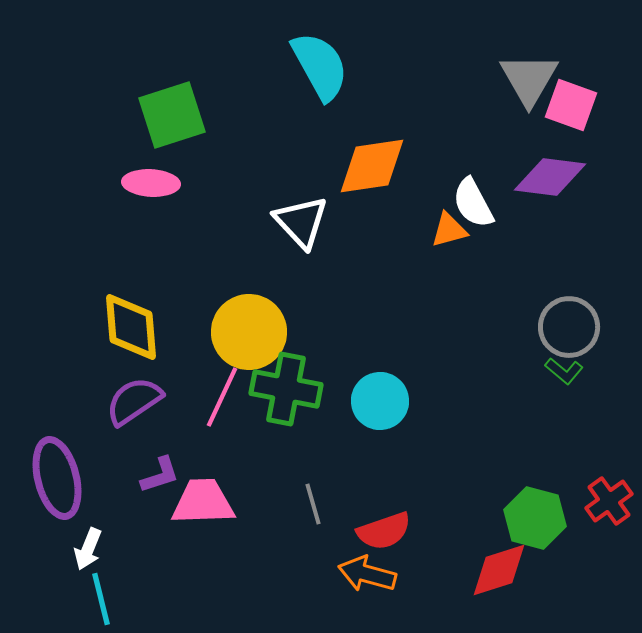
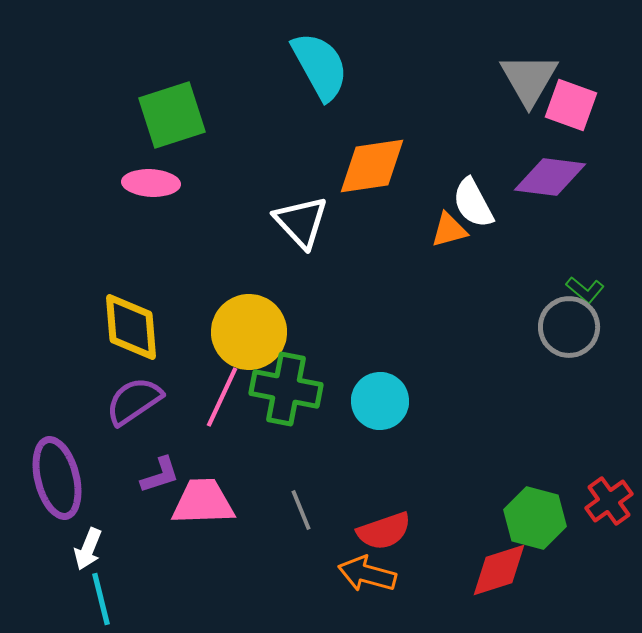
green L-shape: moved 21 px right, 81 px up
gray line: moved 12 px left, 6 px down; rotated 6 degrees counterclockwise
